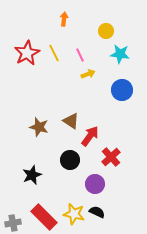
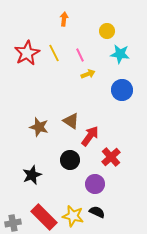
yellow circle: moved 1 px right
yellow star: moved 1 px left, 2 px down
